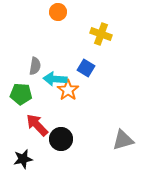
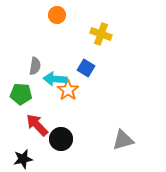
orange circle: moved 1 px left, 3 px down
